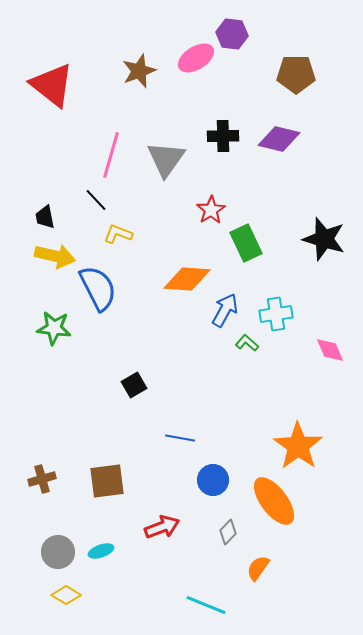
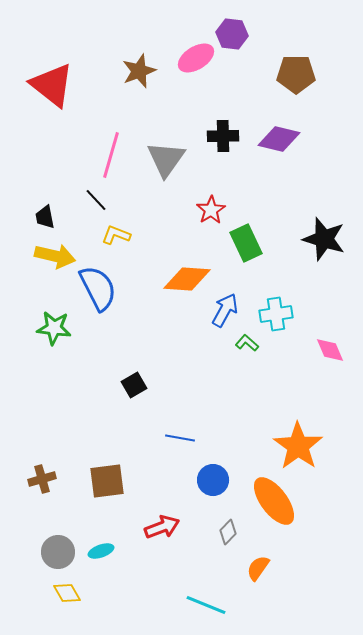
yellow L-shape: moved 2 px left, 1 px down
yellow diamond: moved 1 px right, 2 px up; rotated 28 degrees clockwise
